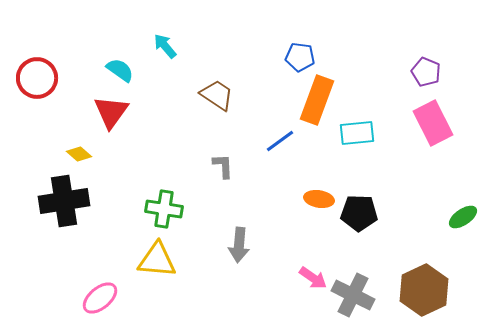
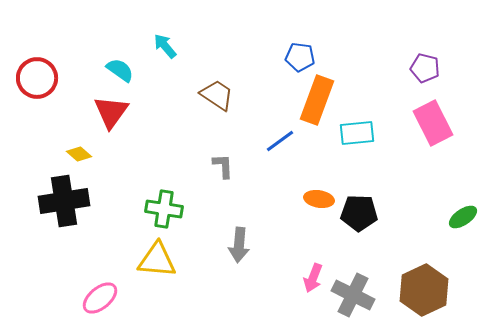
purple pentagon: moved 1 px left, 4 px up; rotated 8 degrees counterclockwise
pink arrow: rotated 76 degrees clockwise
